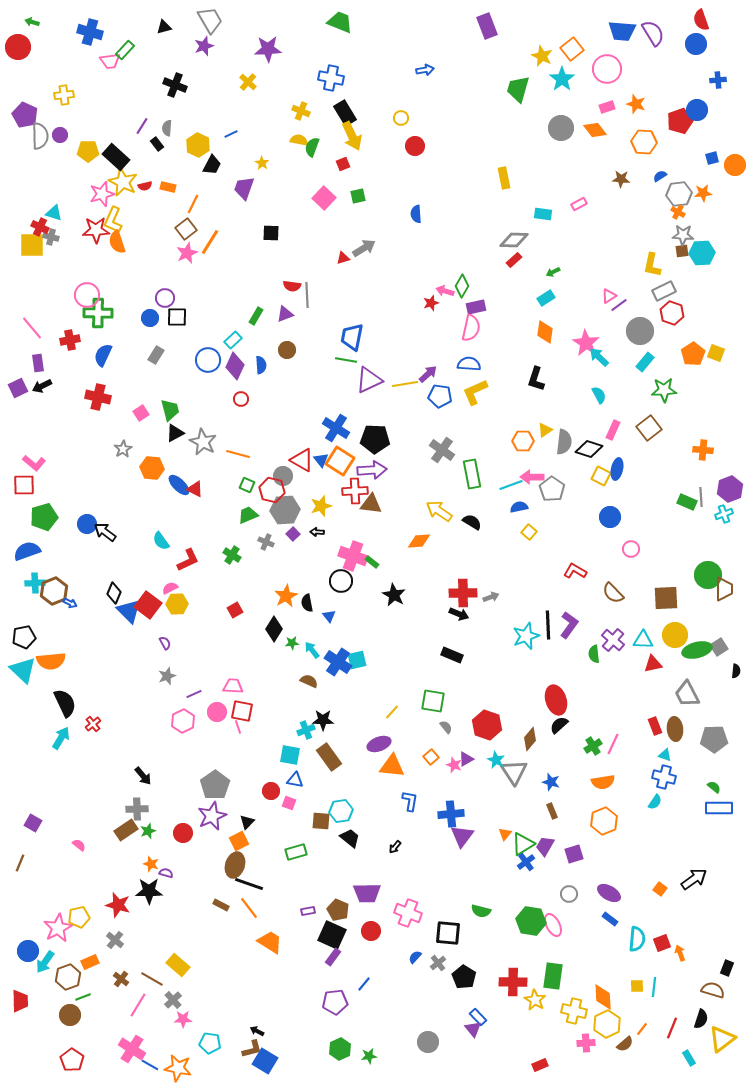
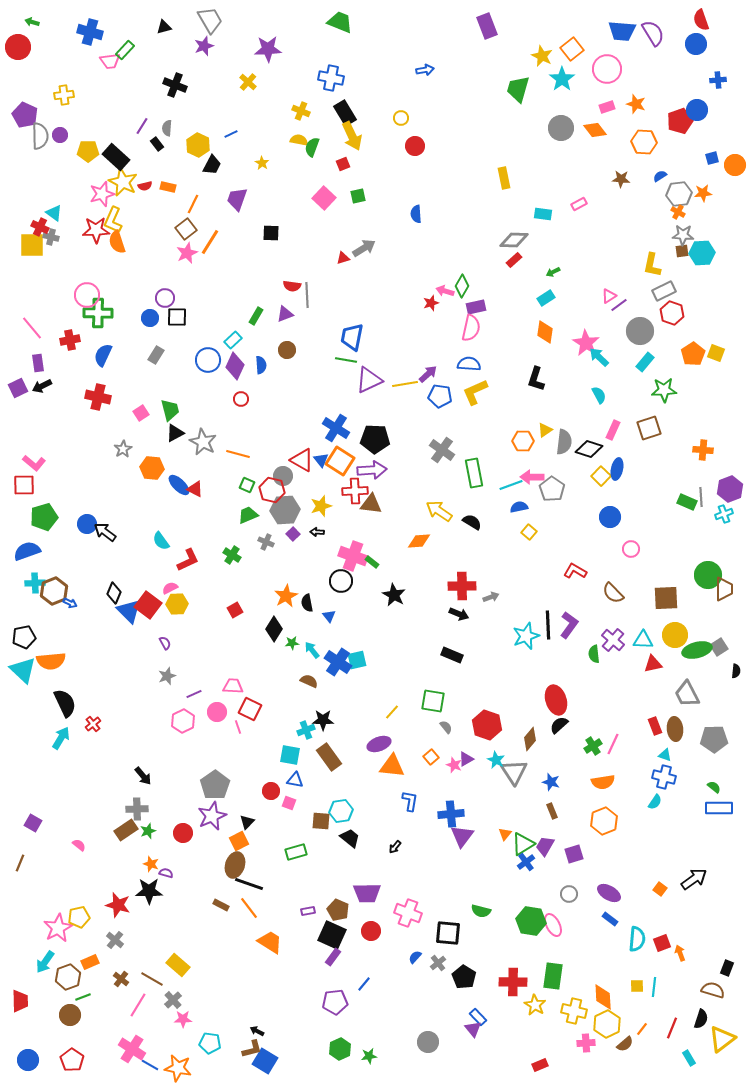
purple trapezoid at (244, 188): moved 7 px left, 11 px down
cyan triangle at (54, 213): rotated 18 degrees clockwise
brown square at (649, 428): rotated 20 degrees clockwise
green rectangle at (472, 474): moved 2 px right, 1 px up
yellow square at (601, 476): rotated 18 degrees clockwise
red cross at (463, 593): moved 1 px left, 7 px up
red square at (242, 711): moved 8 px right, 2 px up; rotated 15 degrees clockwise
blue circle at (28, 951): moved 109 px down
yellow star at (535, 1000): moved 5 px down
